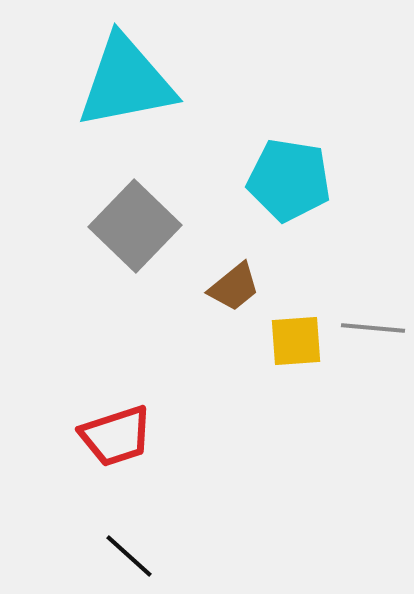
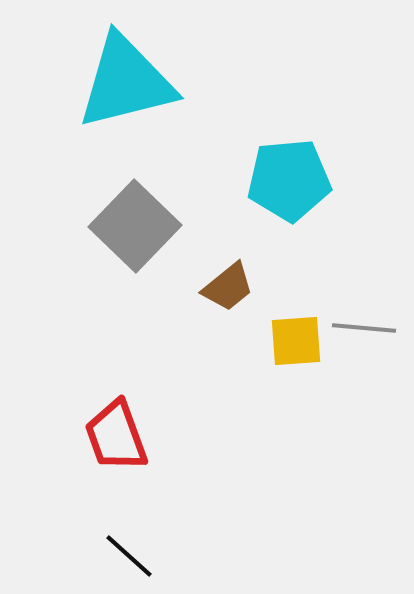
cyan triangle: rotated 3 degrees counterclockwise
cyan pentagon: rotated 14 degrees counterclockwise
brown trapezoid: moved 6 px left
gray line: moved 9 px left
red trapezoid: rotated 88 degrees clockwise
